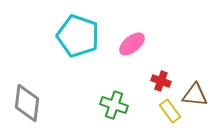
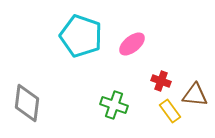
cyan pentagon: moved 3 px right
